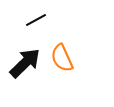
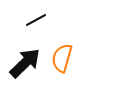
orange semicircle: rotated 40 degrees clockwise
